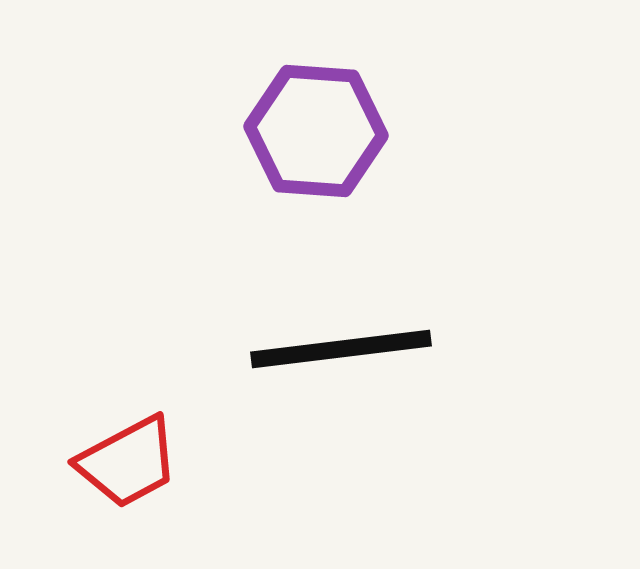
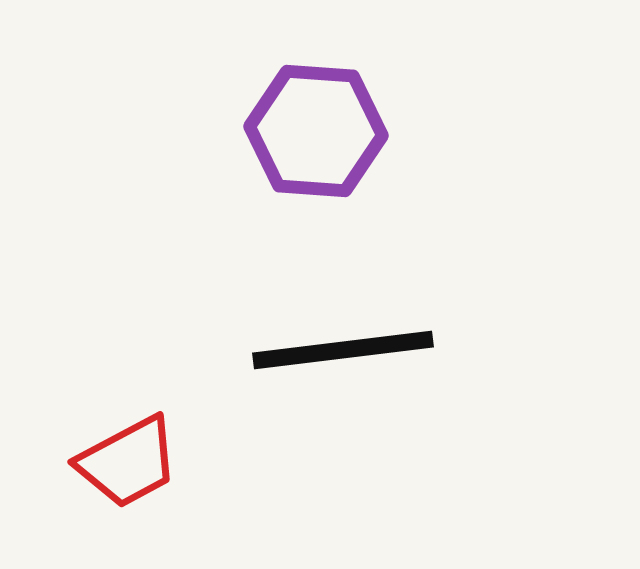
black line: moved 2 px right, 1 px down
